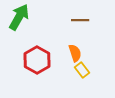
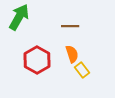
brown line: moved 10 px left, 6 px down
orange semicircle: moved 3 px left, 1 px down
